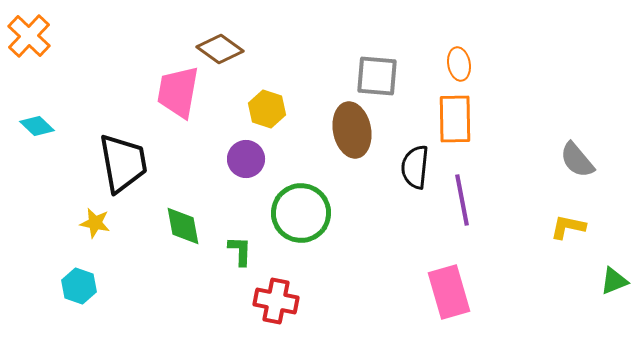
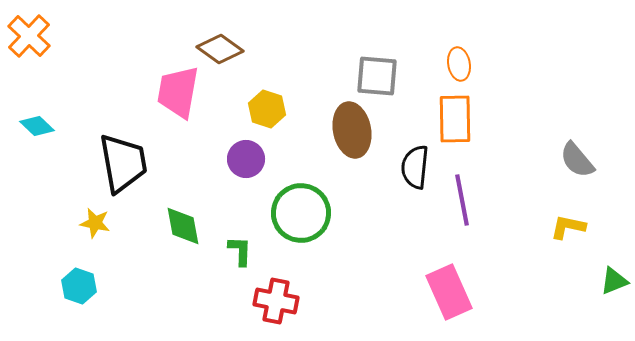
pink rectangle: rotated 8 degrees counterclockwise
